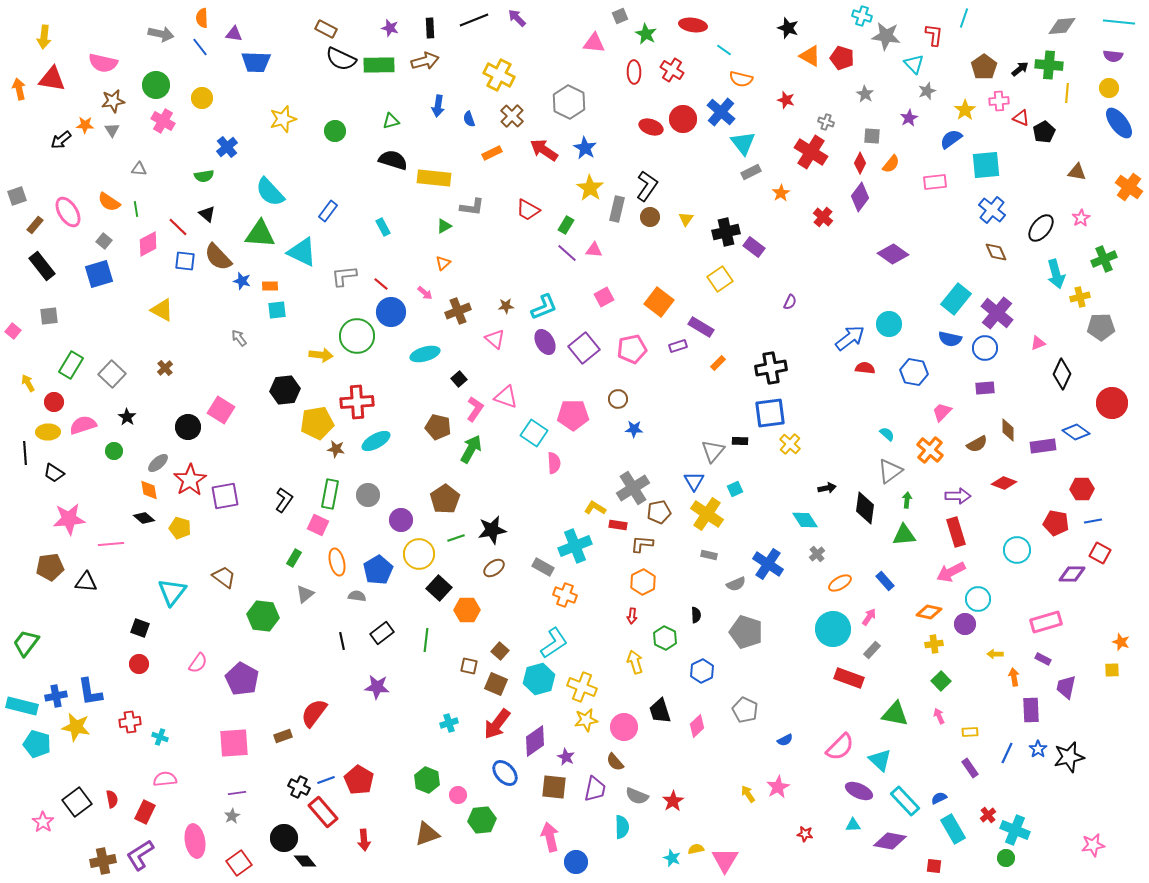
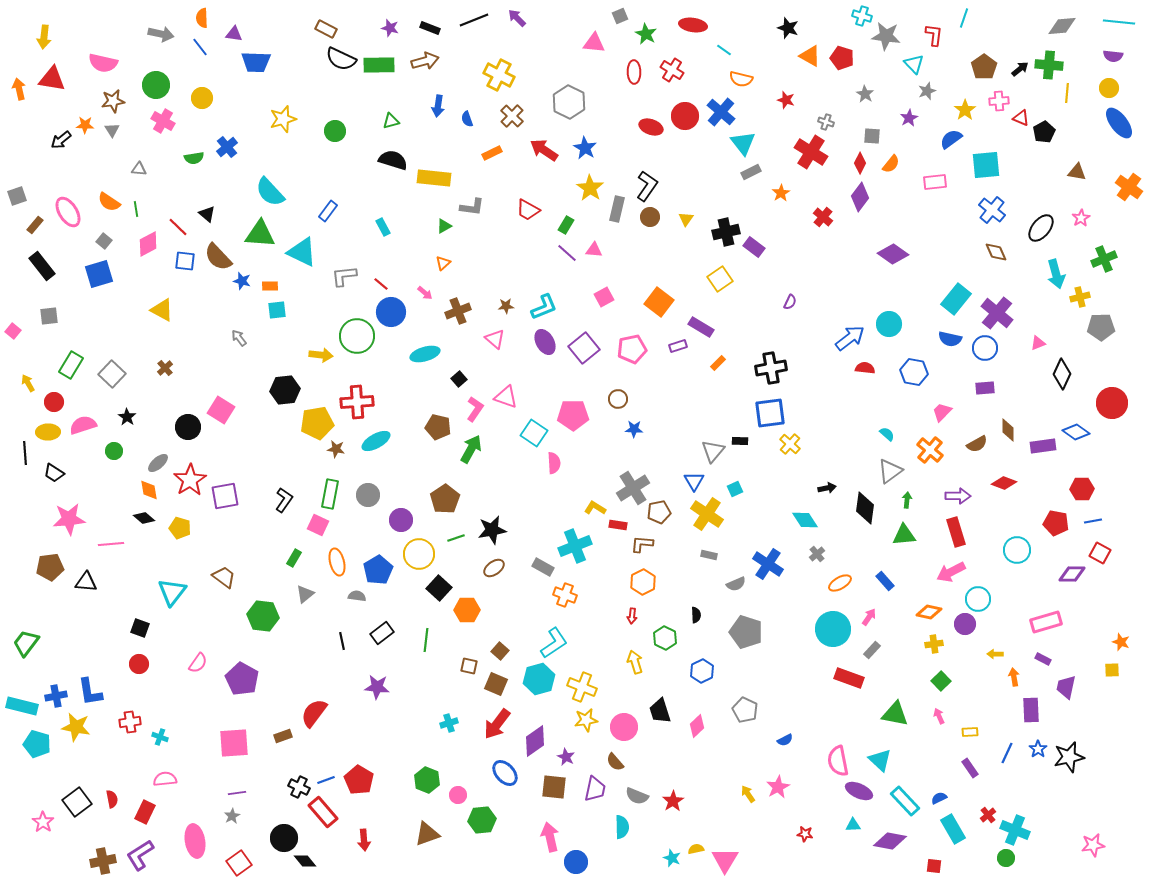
black rectangle at (430, 28): rotated 66 degrees counterclockwise
blue semicircle at (469, 119): moved 2 px left
red circle at (683, 119): moved 2 px right, 3 px up
green semicircle at (204, 176): moved 10 px left, 18 px up
pink semicircle at (840, 747): moved 2 px left, 14 px down; rotated 124 degrees clockwise
